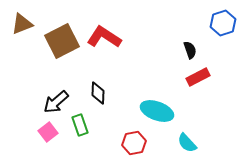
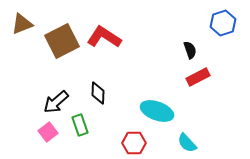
red hexagon: rotated 10 degrees clockwise
